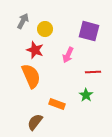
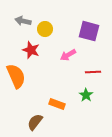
gray arrow: rotated 105 degrees counterclockwise
red star: moved 4 px left
pink arrow: rotated 35 degrees clockwise
orange semicircle: moved 15 px left
